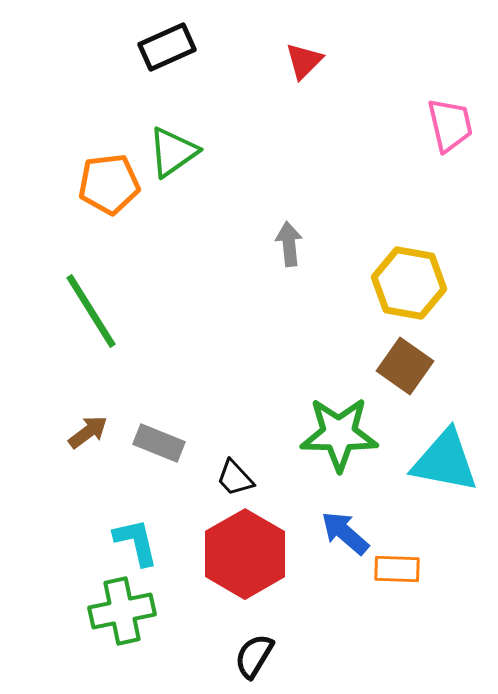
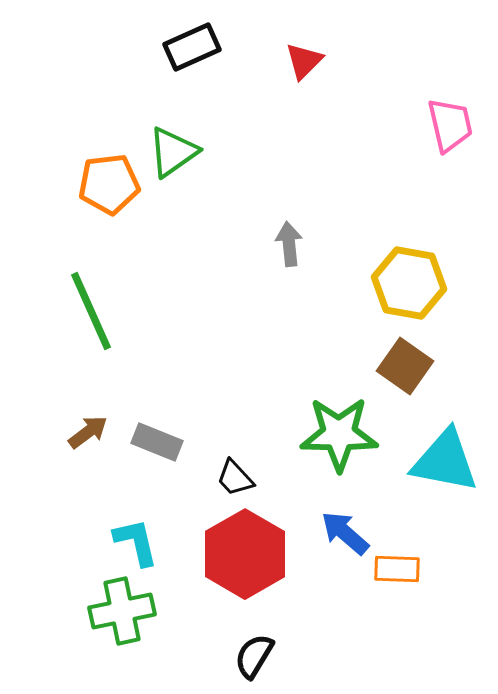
black rectangle: moved 25 px right
green line: rotated 8 degrees clockwise
gray rectangle: moved 2 px left, 1 px up
